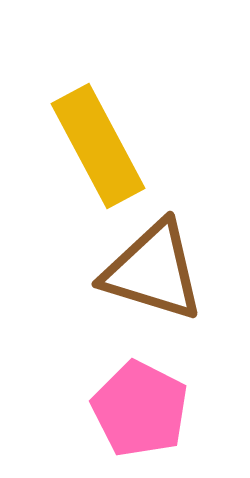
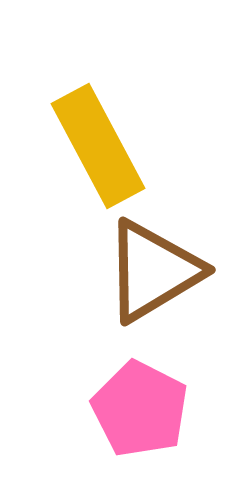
brown triangle: rotated 48 degrees counterclockwise
